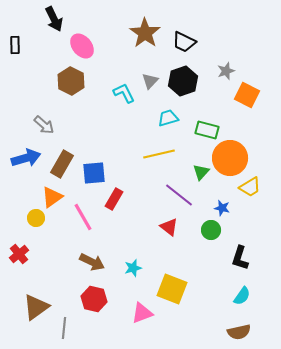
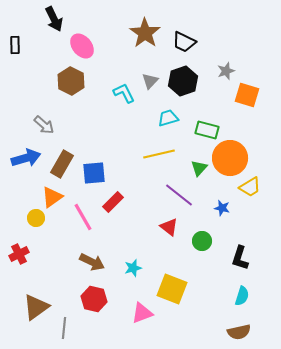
orange square: rotated 10 degrees counterclockwise
green triangle: moved 2 px left, 4 px up
red rectangle: moved 1 px left, 3 px down; rotated 15 degrees clockwise
green circle: moved 9 px left, 11 px down
red cross: rotated 12 degrees clockwise
cyan semicircle: rotated 18 degrees counterclockwise
